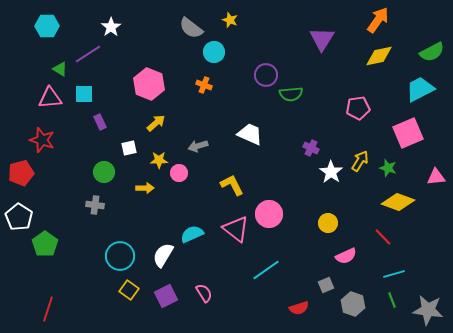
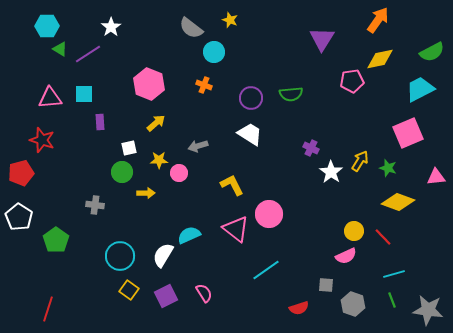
yellow diamond at (379, 56): moved 1 px right, 3 px down
green triangle at (60, 69): moved 20 px up
purple circle at (266, 75): moved 15 px left, 23 px down
pink pentagon at (358, 108): moved 6 px left, 27 px up
purple rectangle at (100, 122): rotated 21 degrees clockwise
white trapezoid at (250, 134): rotated 8 degrees clockwise
green circle at (104, 172): moved 18 px right
yellow arrow at (145, 188): moved 1 px right, 5 px down
yellow circle at (328, 223): moved 26 px right, 8 px down
cyan semicircle at (192, 234): moved 3 px left, 1 px down
green pentagon at (45, 244): moved 11 px right, 4 px up
gray square at (326, 285): rotated 28 degrees clockwise
